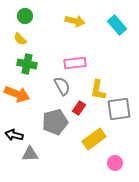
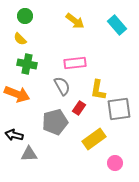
yellow arrow: rotated 24 degrees clockwise
gray triangle: moved 1 px left
